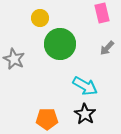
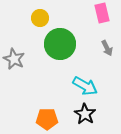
gray arrow: rotated 70 degrees counterclockwise
